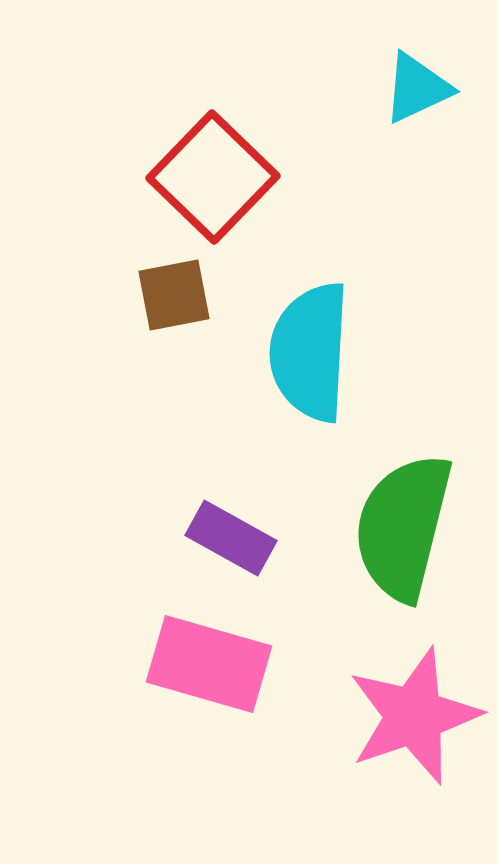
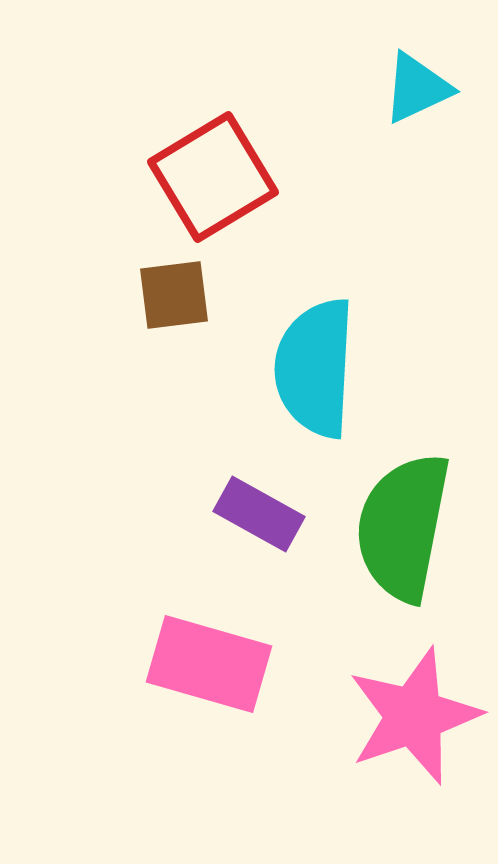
red square: rotated 15 degrees clockwise
brown square: rotated 4 degrees clockwise
cyan semicircle: moved 5 px right, 16 px down
green semicircle: rotated 3 degrees counterclockwise
purple rectangle: moved 28 px right, 24 px up
